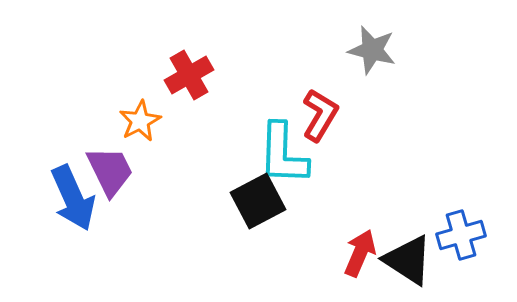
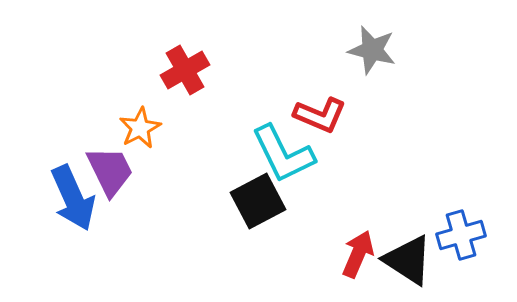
red cross: moved 4 px left, 5 px up
red L-shape: rotated 82 degrees clockwise
orange star: moved 7 px down
cyan L-shape: rotated 28 degrees counterclockwise
red arrow: moved 2 px left, 1 px down
